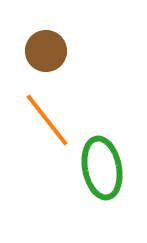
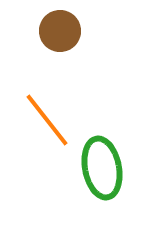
brown circle: moved 14 px right, 20 px up
